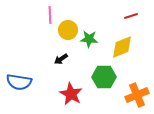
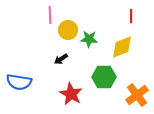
red line: rotated 72 degrees counterclockwise
orange cross: rotated 15 degrees counterclockwise
